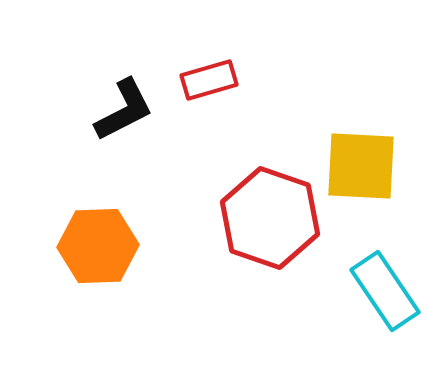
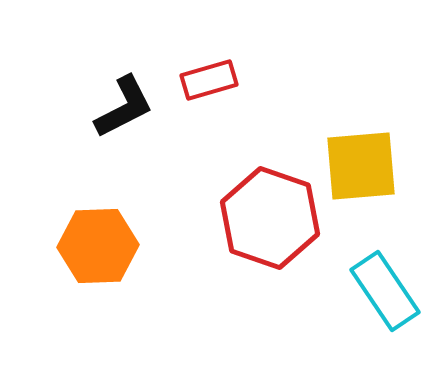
black L-shape: moved 3 px up
yellow square: rotated 8 degrees counterclockwise
